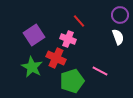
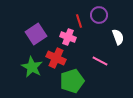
purple circle: moved 21 px left
red line: rotated 24 degrees clockwise
purple square: moved 2 px right, 1 px up
pink cross: moved 2 px up
pink line: moved 10 px up
